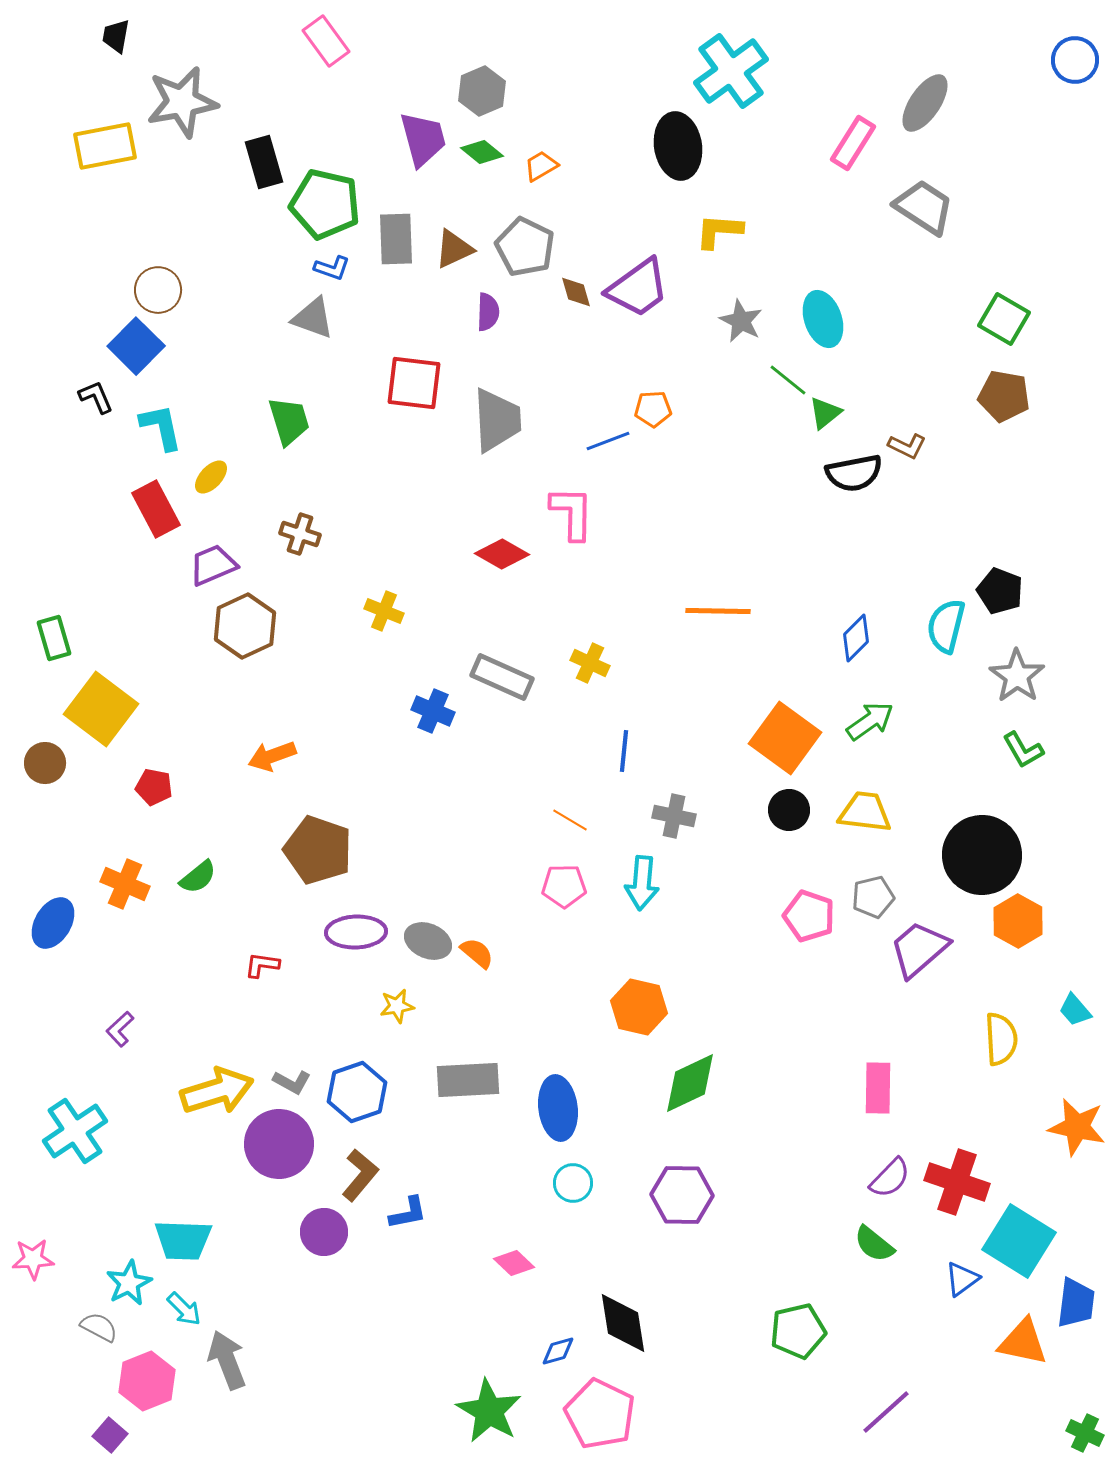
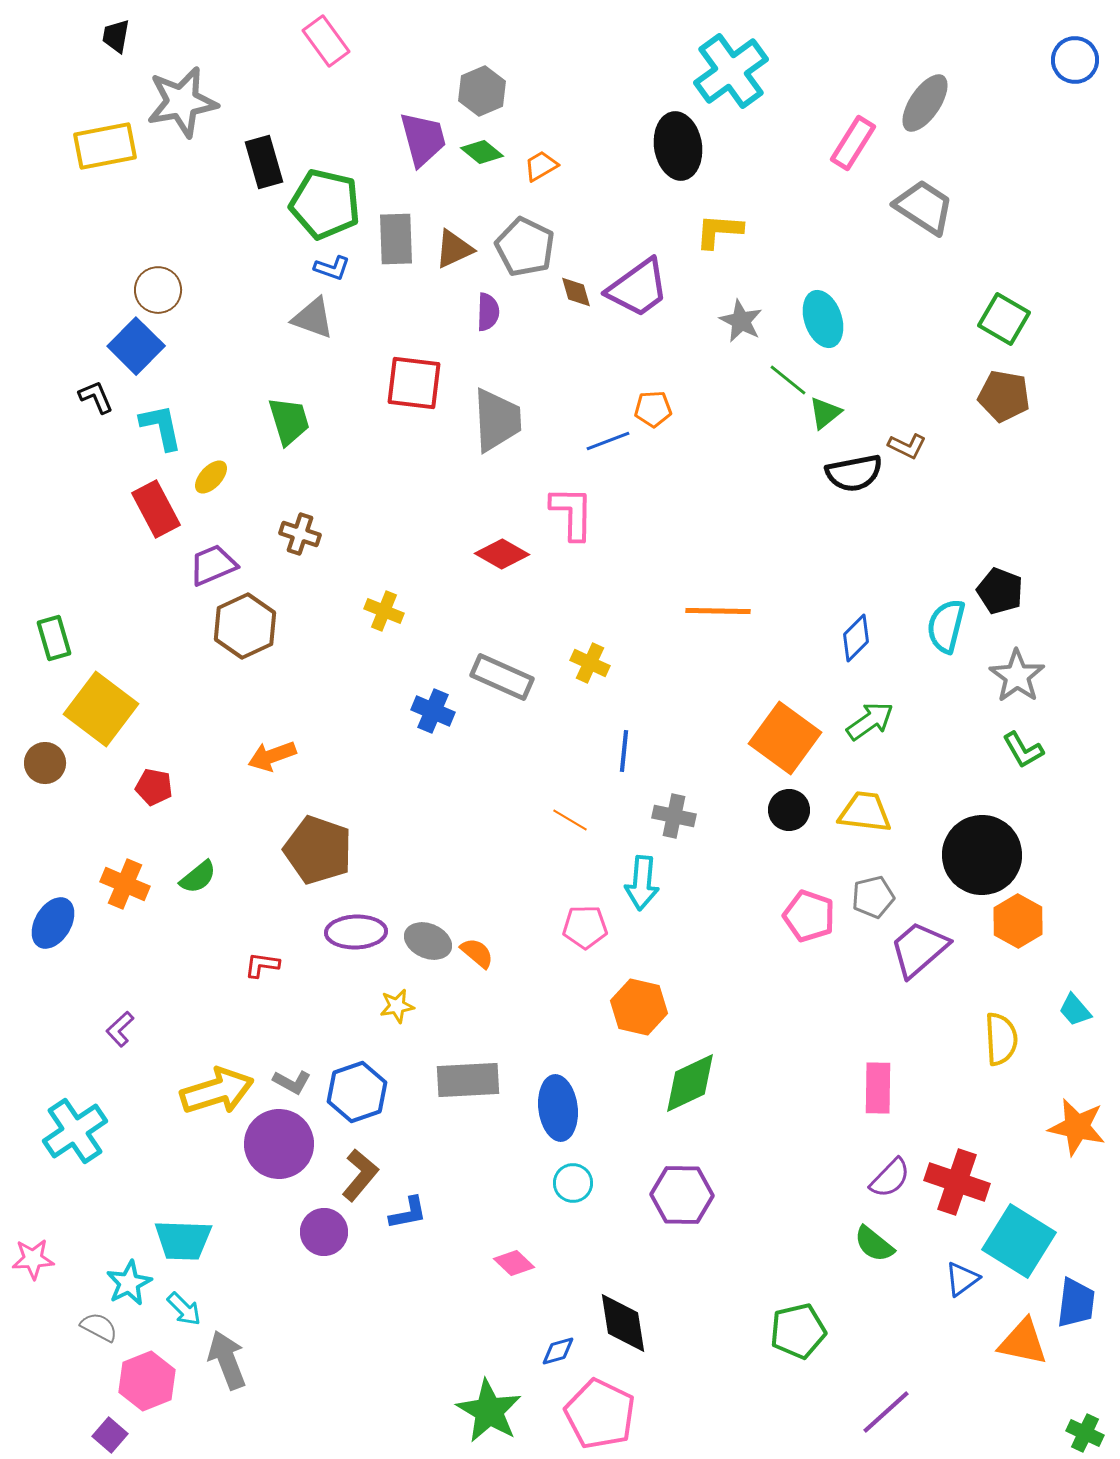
pink pentagon at (564, 886): moved 21 px right, 41 px down
